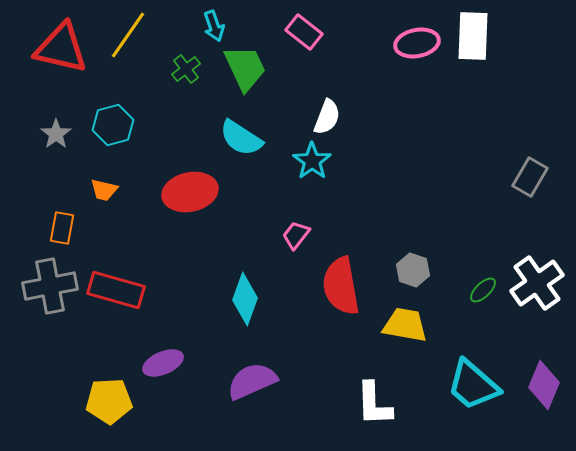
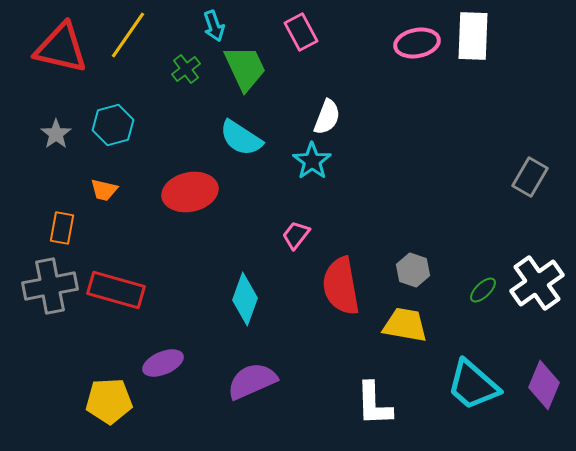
pink rectangle: moved 3 px left; rotated 24 degrees clockwise
